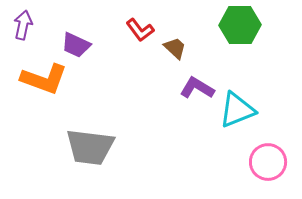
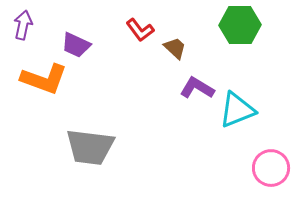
pink circle: moved 3 px right, 6 px down
